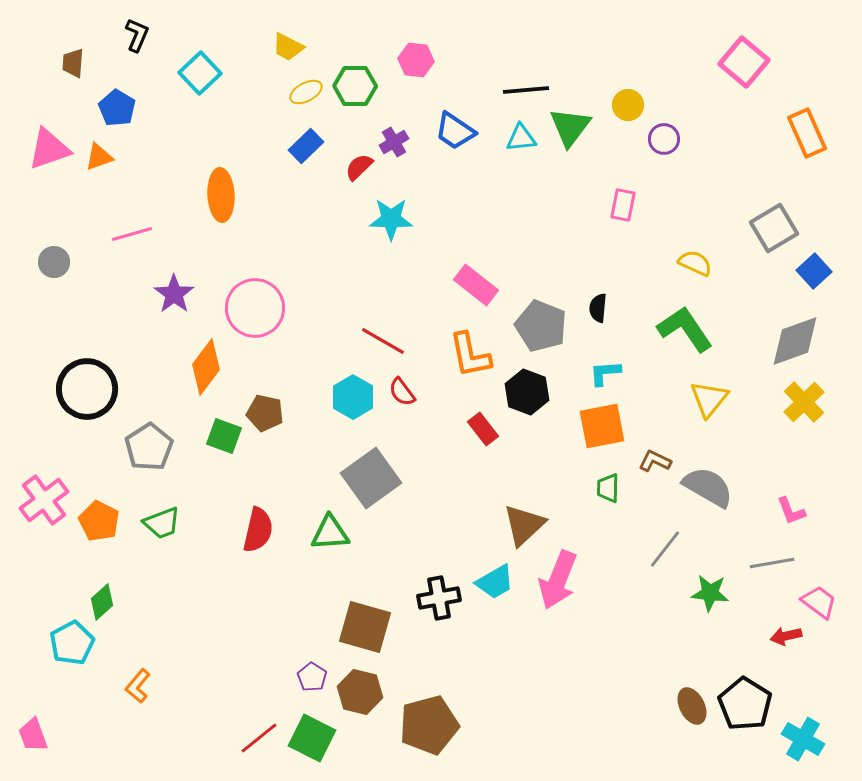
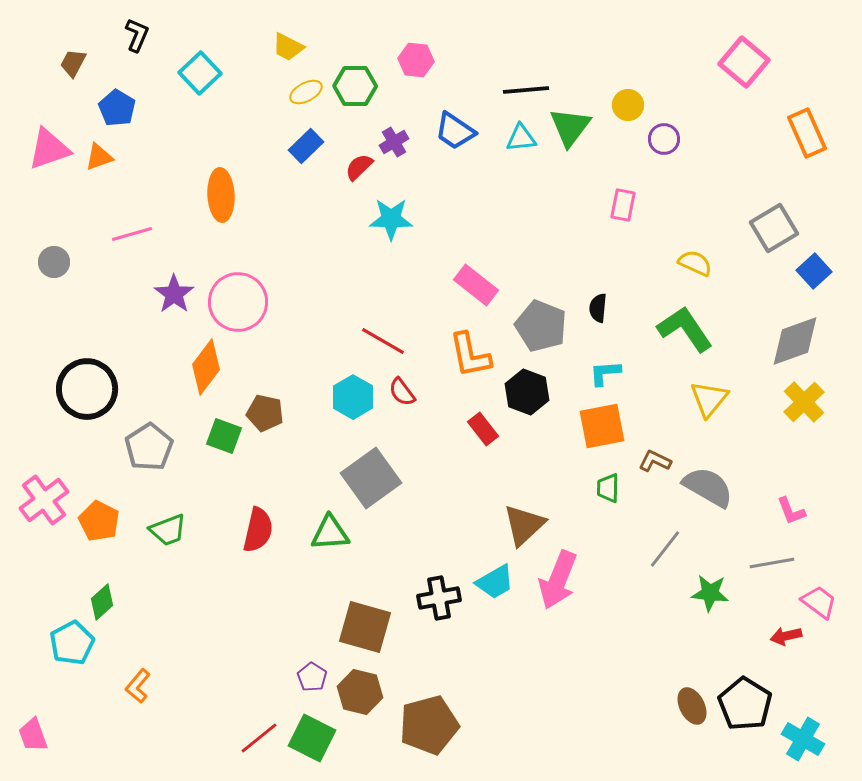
brown trapezoid at (73, 63): rotated 24 degrees clockwise
pink circle at (255, 308): moved 17 px left, 6 px up
green trapezoid at (162, 523): moved 6 px right, 7 px down
